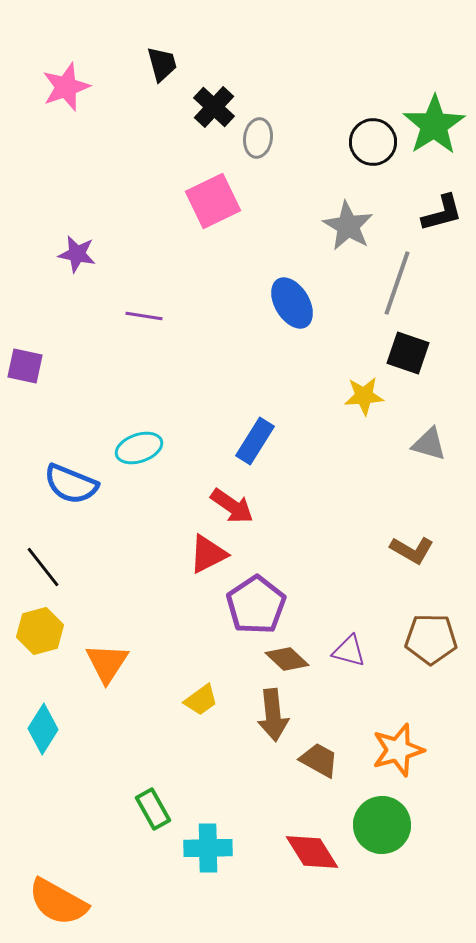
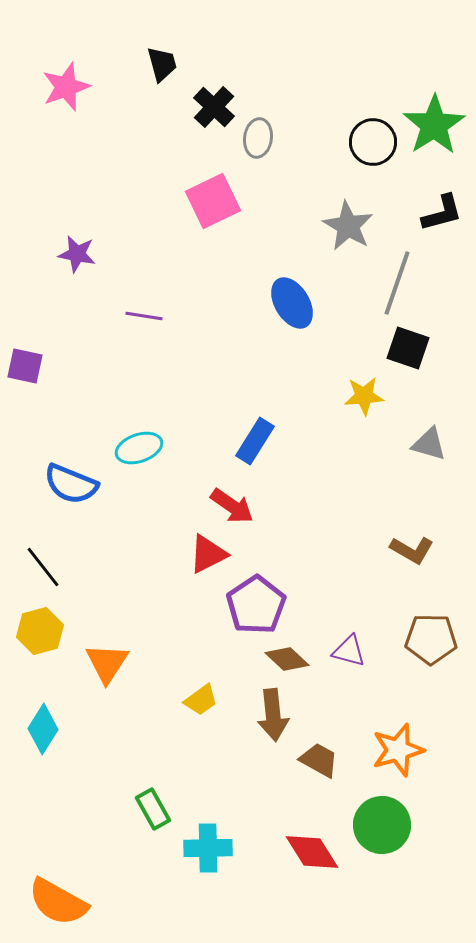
black square: moved 5 px up
